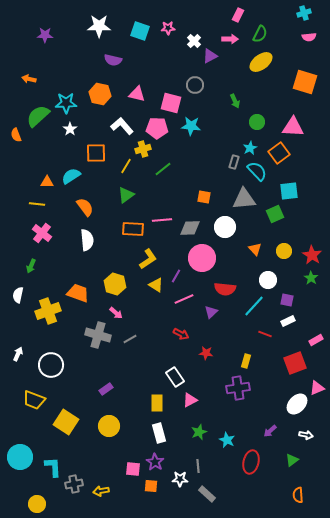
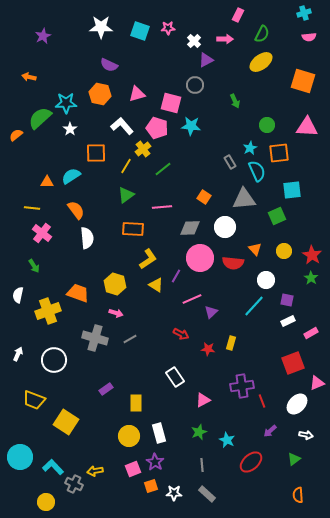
white star at (99, 26): moved 2 px right, 1 px down
green semicircle at (260, 34): moved 2 px right
purple star at (45, 35): moved 2 px left, 1 px down; rotated 28 degrees counterclockwise
pink arrow at (230, 39): moved 5 px left
purple triangle at (210, 56): moved 4 px left, 4 px down
purple semicircle at (113, 60): moved 4 px left, 5 px down; rotated 12 degrees clockwise
orange arrow at (29, 79): moved 2 px up
orange square at (305, 82): moved 2 px left, 1 px up
pink triangle at (137, 94): rotated 30 degrees counterclockwise
green semicircle at (38, 116): moved 2 px right, 2 px down
green circle at (257, 122): moved 10 px right, 3 px down
pink triangle at (293, 127): moved 14 px right
pink pentagon at (157, 128): rotated 15 degrees clockwise
orange semicircle at (16, 135): rotated 72 degrees clockwise
yellow cross at (143, 149): rotated 21 degrees counterclockwise
orange square at (279, 153): rotated 30 degrees clockwise
gray rectangle at (234, 162): moved 4 px left; rotated 48 degrees counterclockwise
cyan semicircle at (257, 171): rotated 20 degrees clockwise
cyan square at (289, 191): moved 3 px right, 1 px up
orange square at (204, 197): rotated 24 degrees clockwise
yellow line at (37, 204): moved 5 px left, 4 px down
orange semicircle at (85, 207): moved 9 px left, 3 px down
green square at (275, 214): moved 2 px right, 2 px down
pink line at (162, 220): moved 13 px up
white semicircle at (87, 240): moved 2 px up
pink circle at (202, 258): moved 2 px left
green arrow at (31, 266): moved 3 px right; rotated 56 degrees counterclockwise
white circle at (268, 280): moved 2 px left
red semicircle at (225, 289): moved 8 px right, 26 px up
pink line at (184, 299): moved 8 px right
pink arrow at (116, 313): rotated 24 degrees counterclockwise
red line at (265, 334): moved 3 px left, 67 px down; rotated 48 degrees clockwise
gray cross at (98, 335): moved 3 px left, 3 px down
pink rectangle at (316, 340): moved 5 px left, 7 px up
red star at (206, 353): moved 2 px right, 4 px up
yellow rectangle at (246, 361): moved 15 px left, 18 px up
red square at (295, 363): moved 2 px left
white circle at (51, 365): moved 3 px right, 5 px up
purple cross at (238, 388): moved 4 px right, 2 px up
pink triangle at (317, 388): moved 5 px up
pink triangle at (190, 400): moved 13 px right
yellow rectangle at (157, 403): moved 21 px left
yellow circle at (109, 426): moved 20 px right, 10 px down
green triangle at (292, 460): moved 2 px right, 1 px up
red ellipse at (251, 462): rotated 35 degrees clockwise
gray line at (198, 466): moved 4 px right, 1 px up
cyan L-shape at (53, 467): rotated 40 degrees counterclockwise
pink square at (133, 469): rotated 28 degrees counterclockwise
white star at (180, 479): moved 6 px left, 14 px down
gray cross at (74, 484): rotated 36 degrees clockwise
orange square at (151, 486): rotated 24 degrees counterclockwise
yellow arrow at (101, 491): moved 6 px left, 20 px up
yellow circle at (37, 504): moved 9 px right, 2 px up
